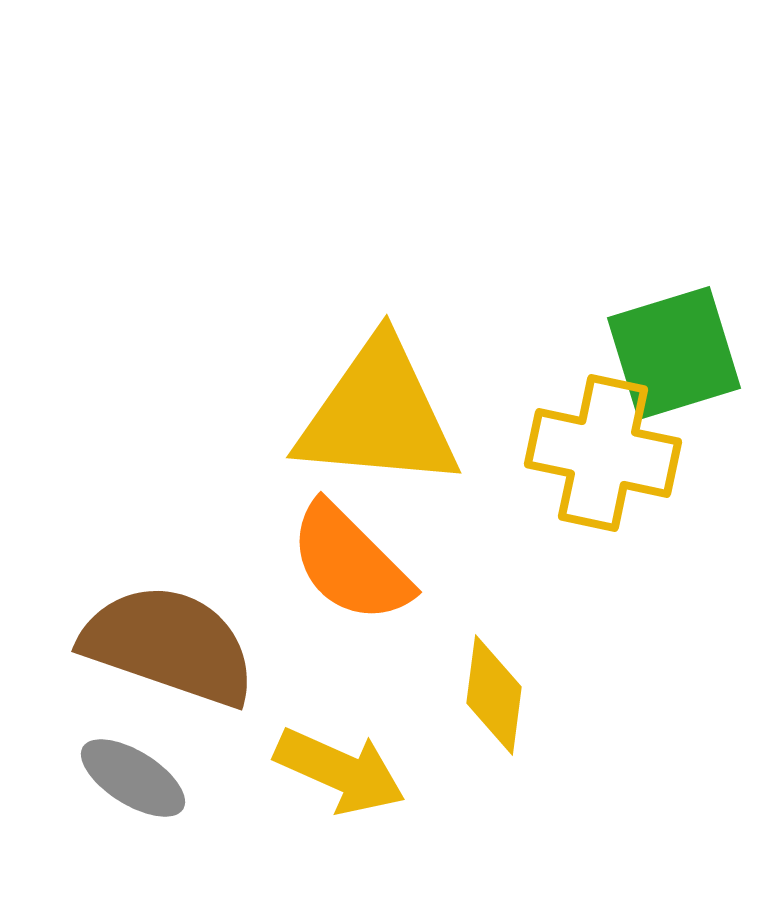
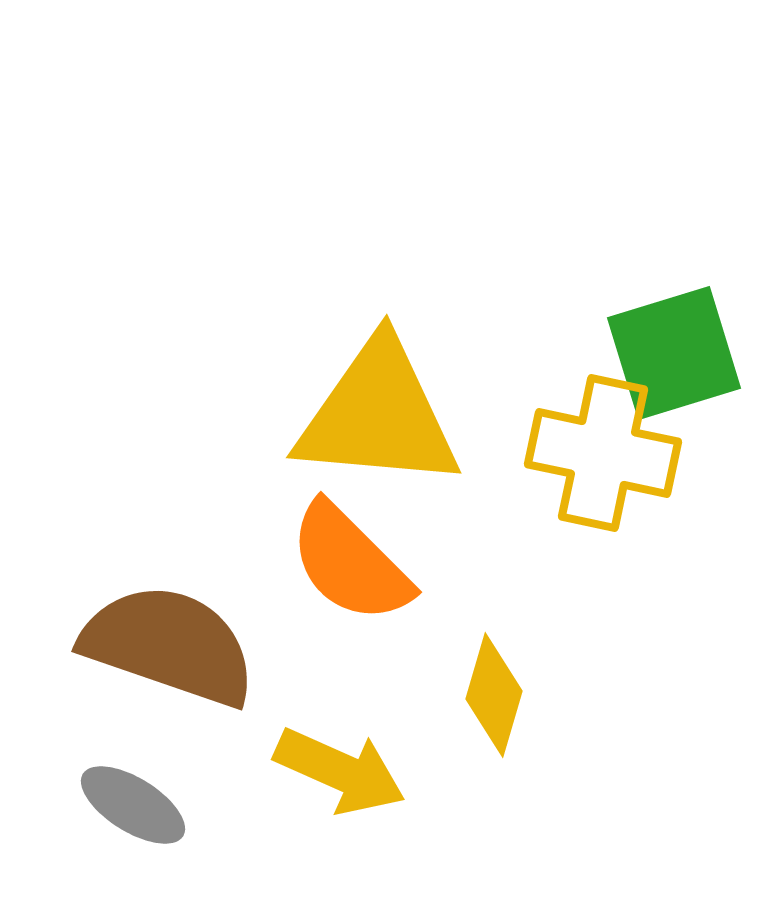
yellow diamond: rotated 9 degrees clockwise
gray ellipse: moved 27 px down
